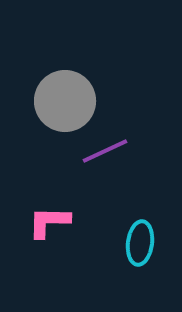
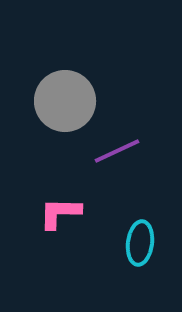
purple line: moved 12 px right
pink L-shape: moved 11 px right, 9 px up
